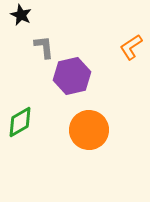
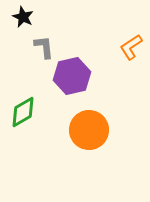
black star: moved 2 px right, 2 px down
green diamond: moved 3 px right, 10 px up
